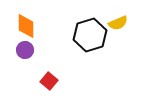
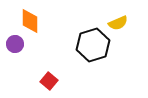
orange diamond: moved 4 px right, 5 px up
black hexagon: moved 3 px right, 10 px down
purple circle: moved 10 px left, 6 px up
